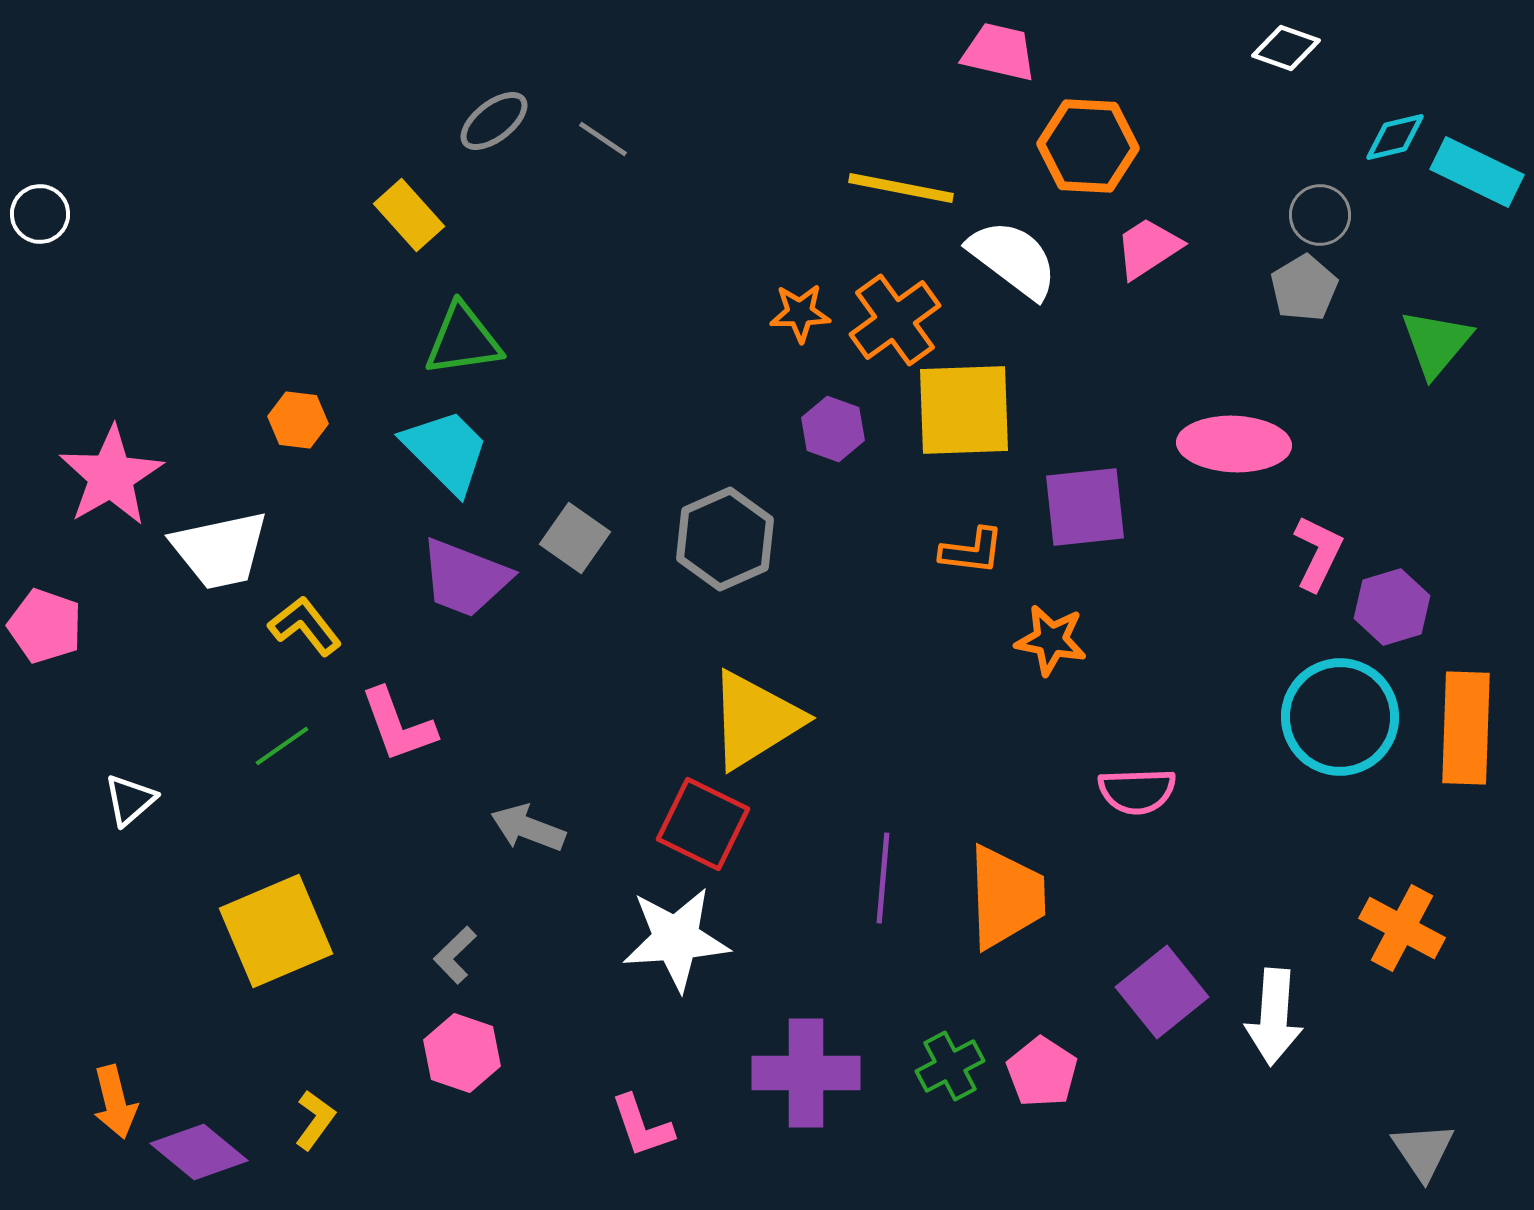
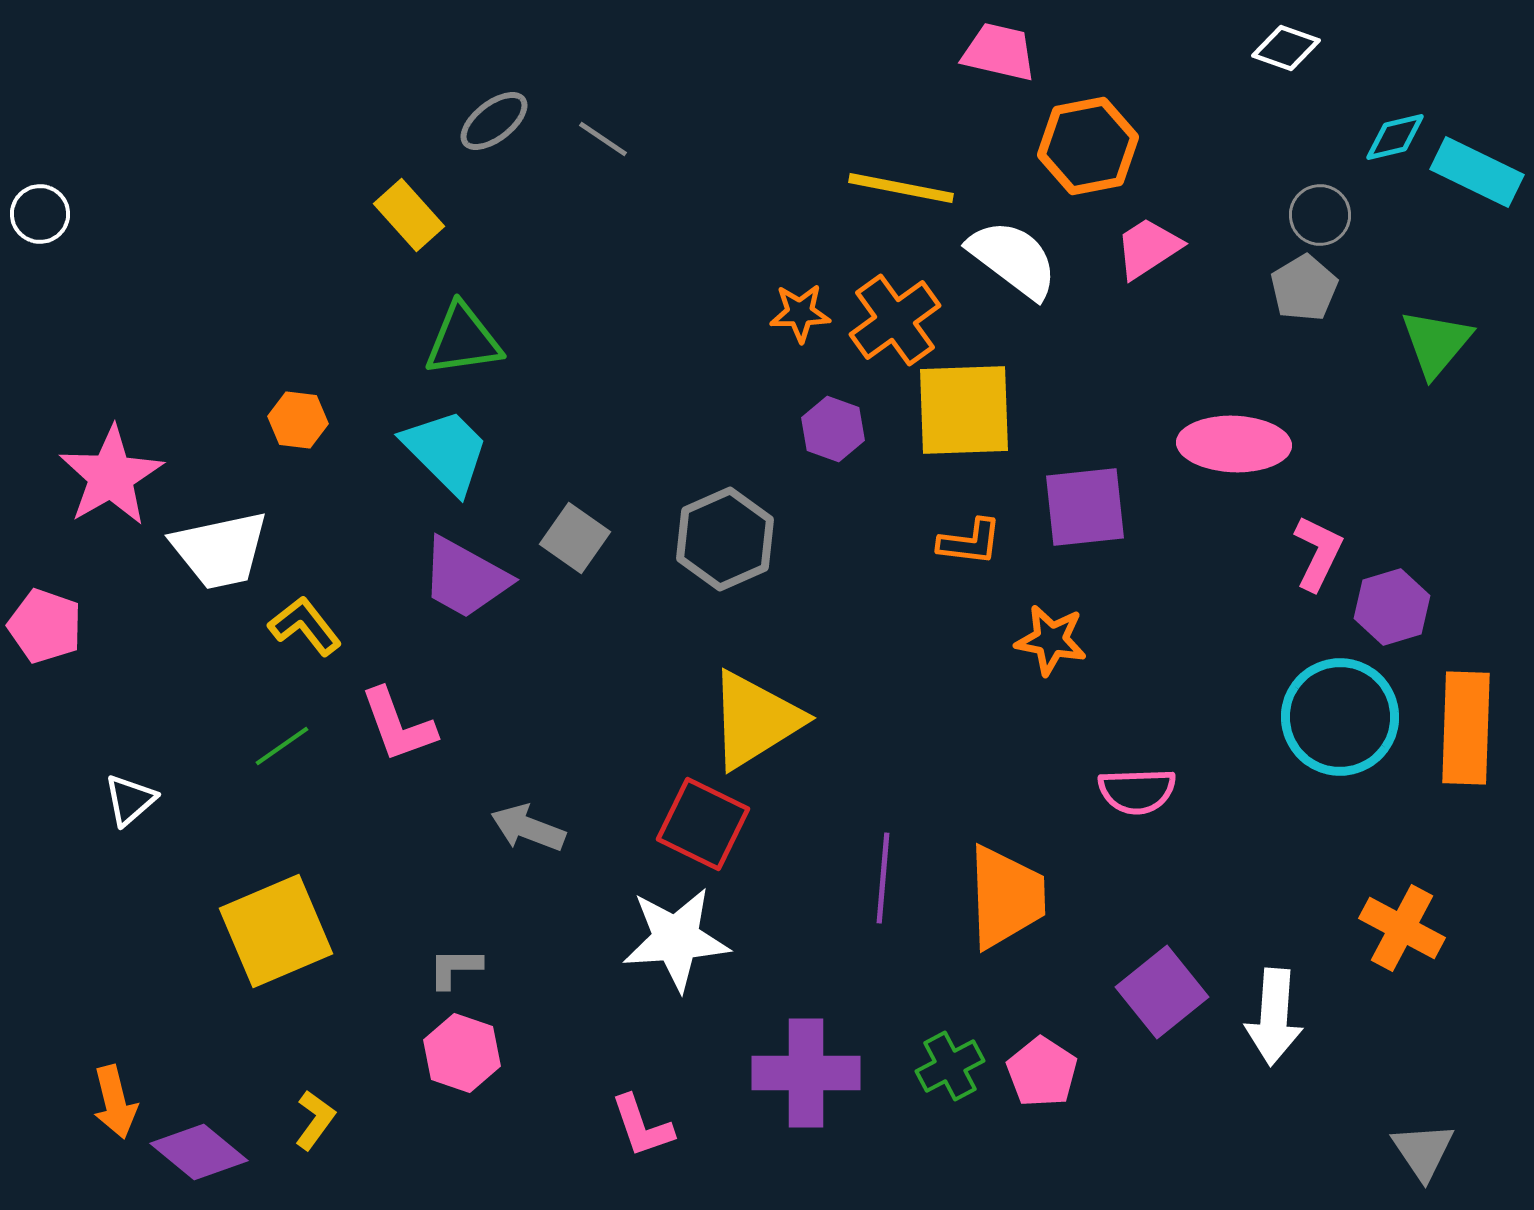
orange hexagon at (1088, 146): rotated 14 degrees counterclockwise
orange L-shape at (972, 551): moved 2 px left, 9 px up
purple trapezoid at (465, 578): rotated 8 degrees clockwise
gray L-shape at (455, 955): moved 13 px down; rotated 44 degrees clockwise
